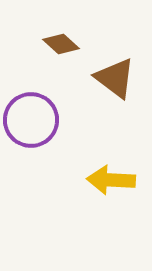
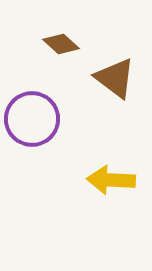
purple circle: moved 1 px right, 1 px up
